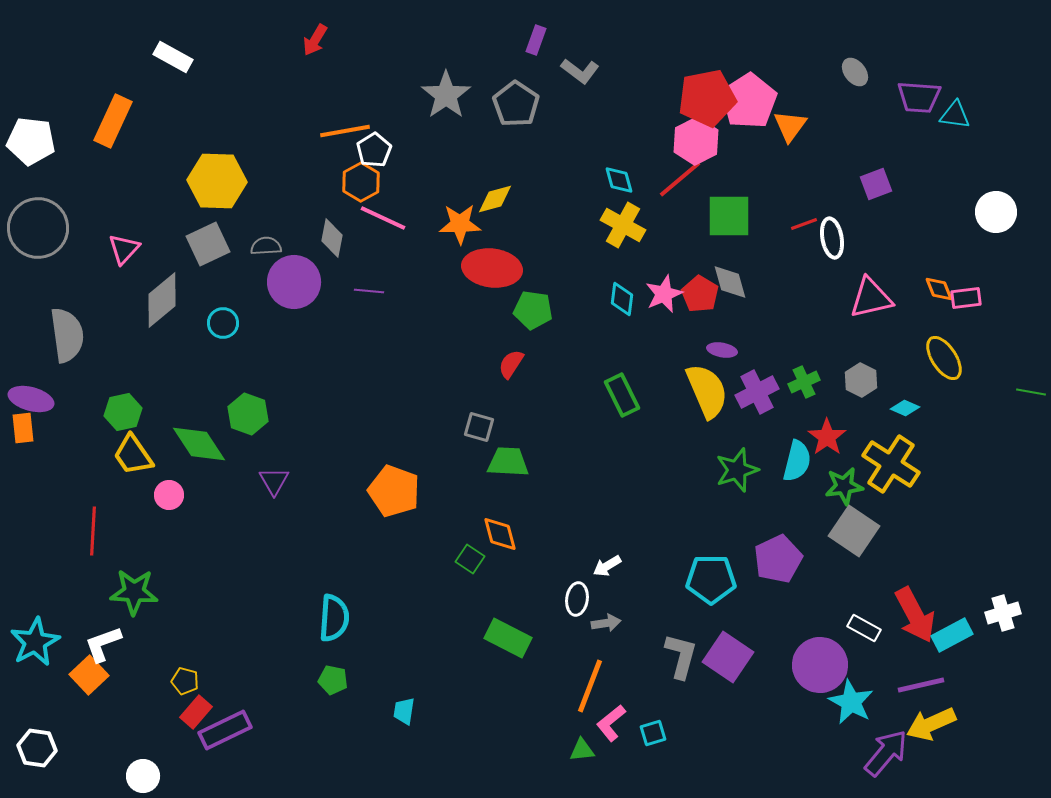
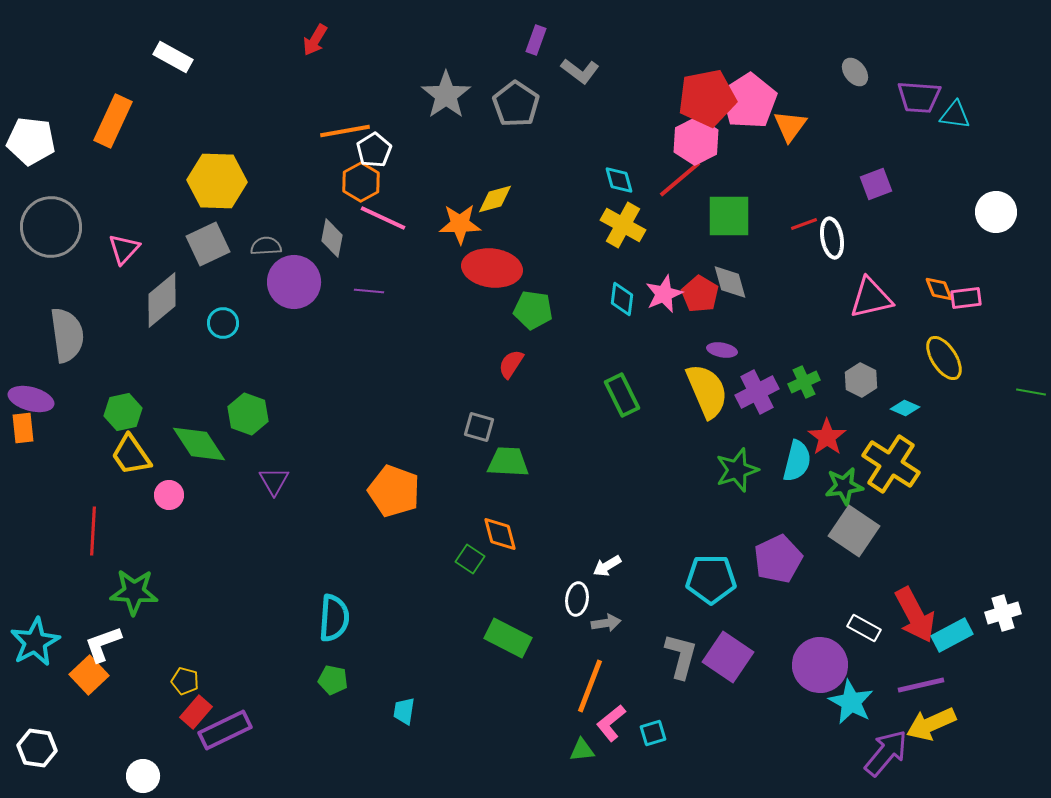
gray circle at (38, 228): moved 13 px right, 1 px up
yellow trapezoid at (133, 455): moved 2 px left
